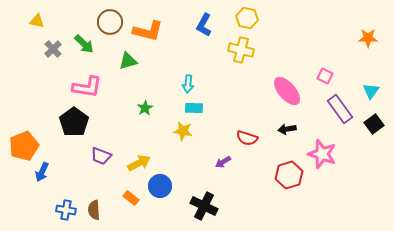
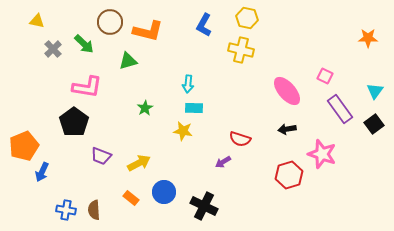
cyan triangle: moved 4 px right
red semicircle: moved 7 px left, 1 px down
blue circle: moved 4 px right, 6 px down
